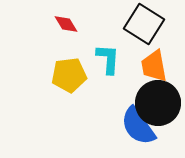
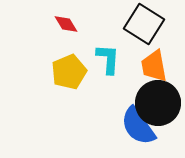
yellow pentagon: moved 3 px up; rotated 16 degrees counterclockwise
